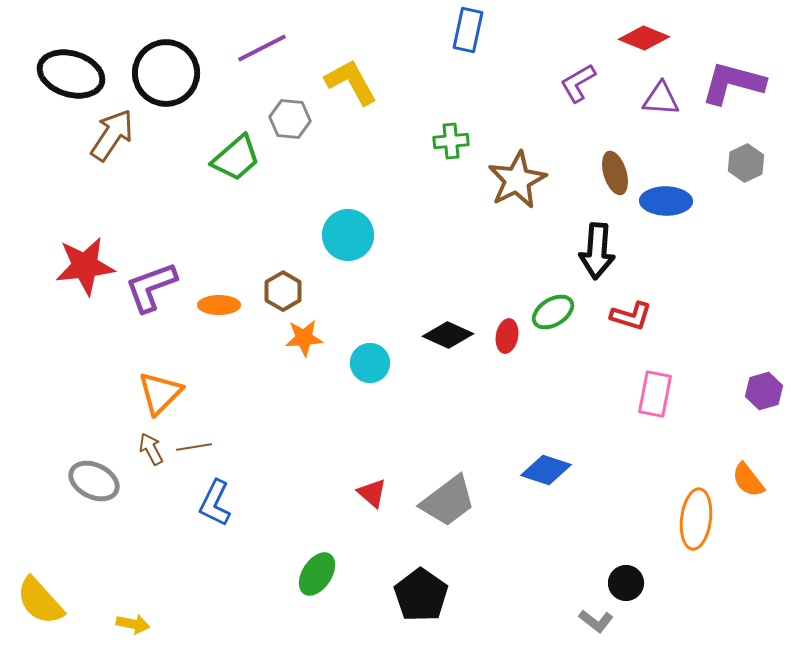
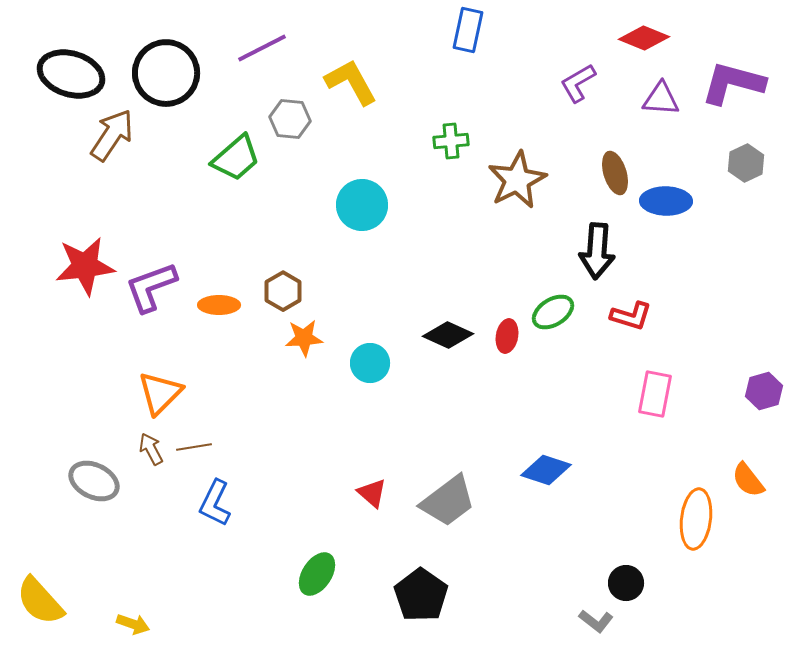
cyan circle at (348, 235): moved 14 px right, 30 px up
yellow arrow at (133, 624): rotated 8 degrees clockwise
